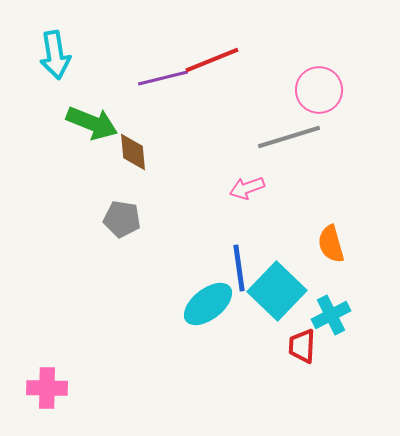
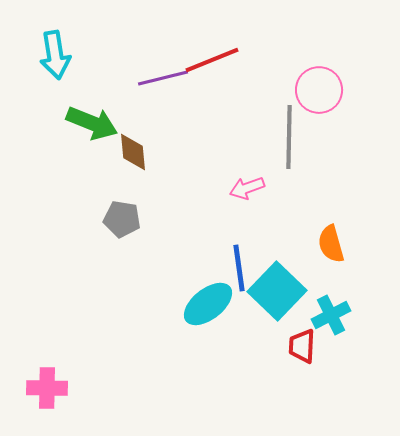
gray line: rotated 72 degrees counterclockwise
